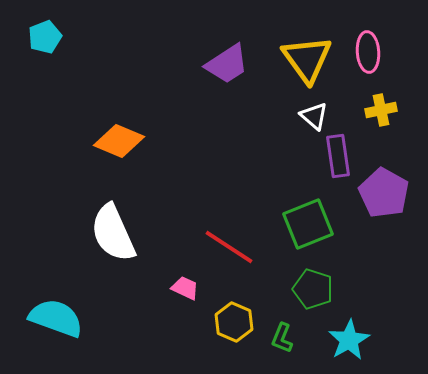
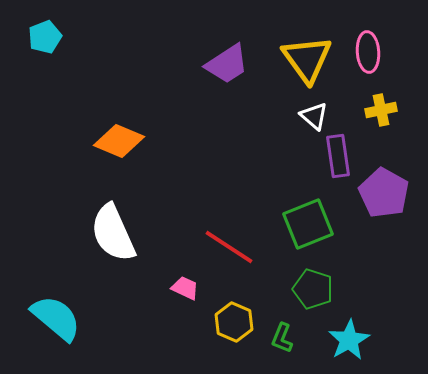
cyan semicircle: rotated 20 degrees clockwise
